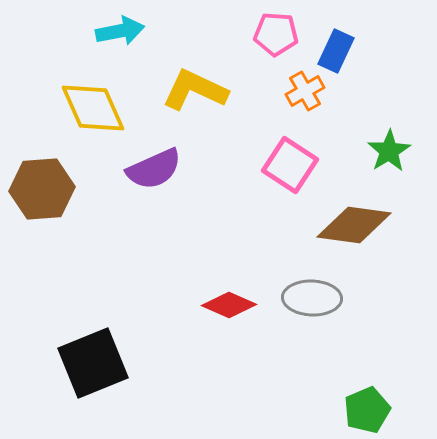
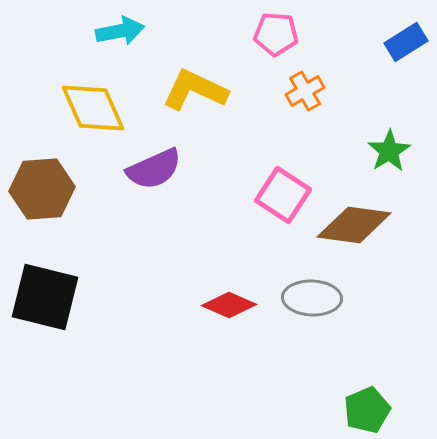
blue rectangle: moved 70 px right, 9 px up; rotated 33 degrees clockwise
pink square: moved 7 px left, 30 px down
black square: moved 48 px left, 66 px up; rotated 36 degrees clockwise
